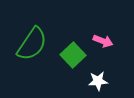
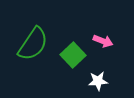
green semicircle: moved 1 px right
